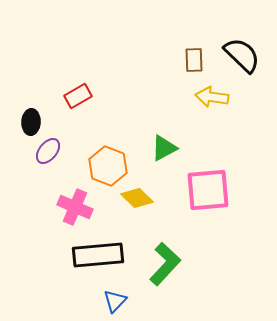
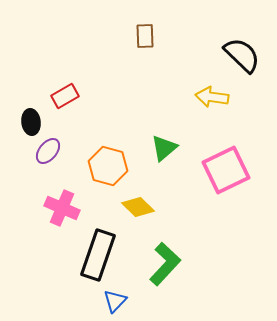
brown rectangle: moved 49 px left, 24 px up
red rectangle: moved 13 px left
black ellipse: rotated 10 degrees counterclockwise
green triangle: rotated 12 degrees counterclockwise
orange hexagon: rotated 6 degrees counterclockwise
pink square: moved 18 px right, 20 px up; rotated 21 degrees counterclockwise
yellow diamond: moved 1 px right, 9 px down
pink cross: moved 13 px left, 1 px down
black rectangle: rotated 66 degrees counterclockwise
